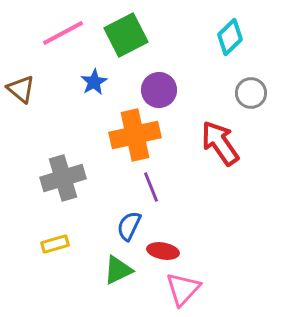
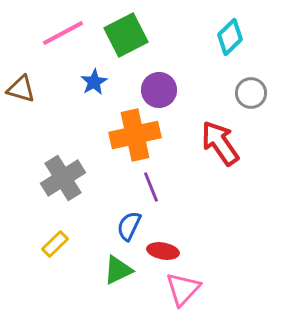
brown triangle: rotated 24 degrees counterclockwise
gray cross: rotated 15 degrees counterclockwise
yellow rectangle: rotated 28 degrees counterclockwise
